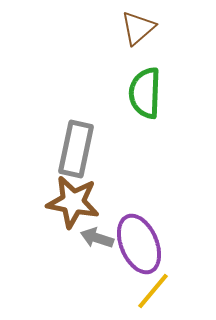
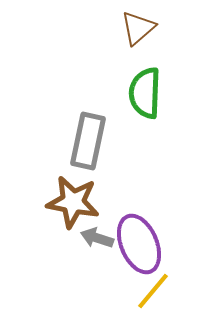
gray rectangle: moved 12 px right, 8 px up
